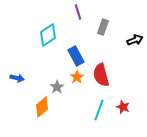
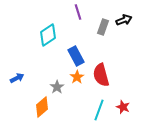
black arrow: moved 11 px left, 20 px up
blue arrow: rotated 40 degrees counterclockwise
